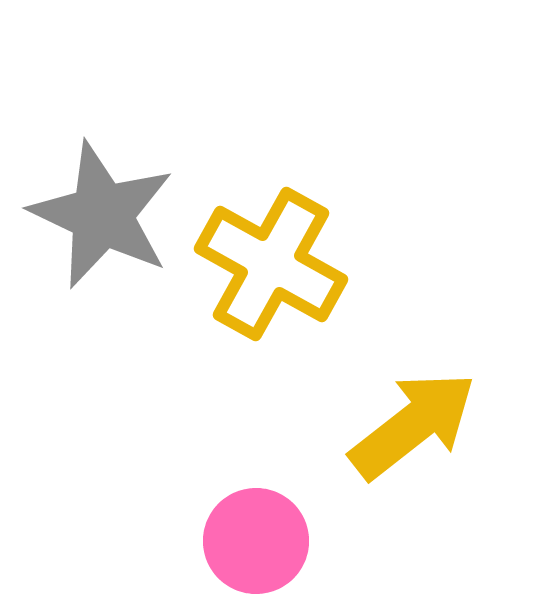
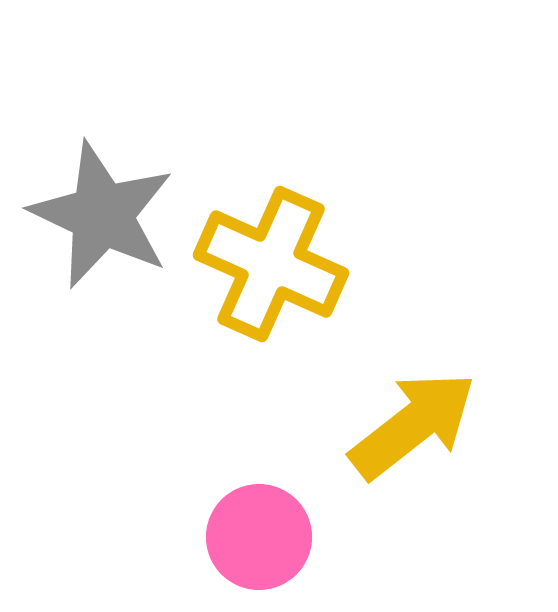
yellow cross: rotated 5 degrees counterclockwise
pink circle: moved 3 px right, 4 px up
